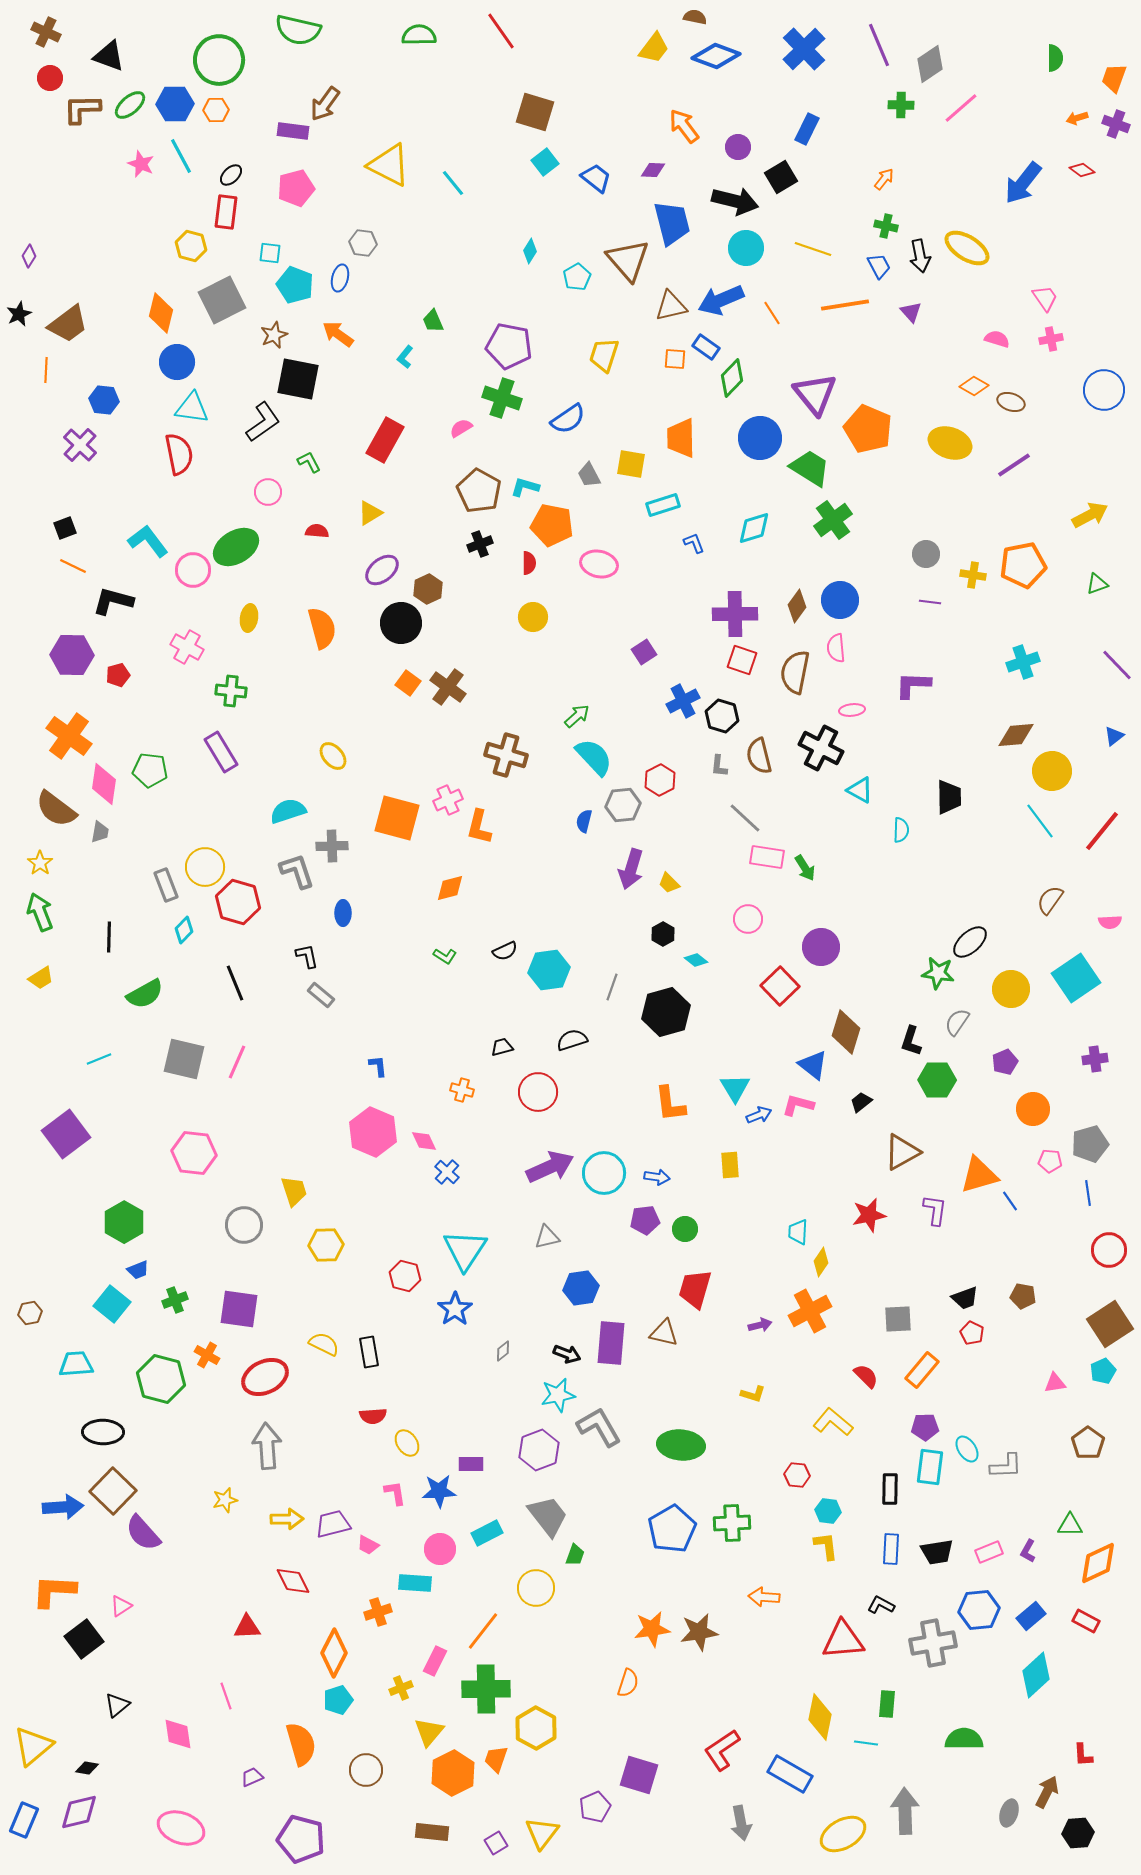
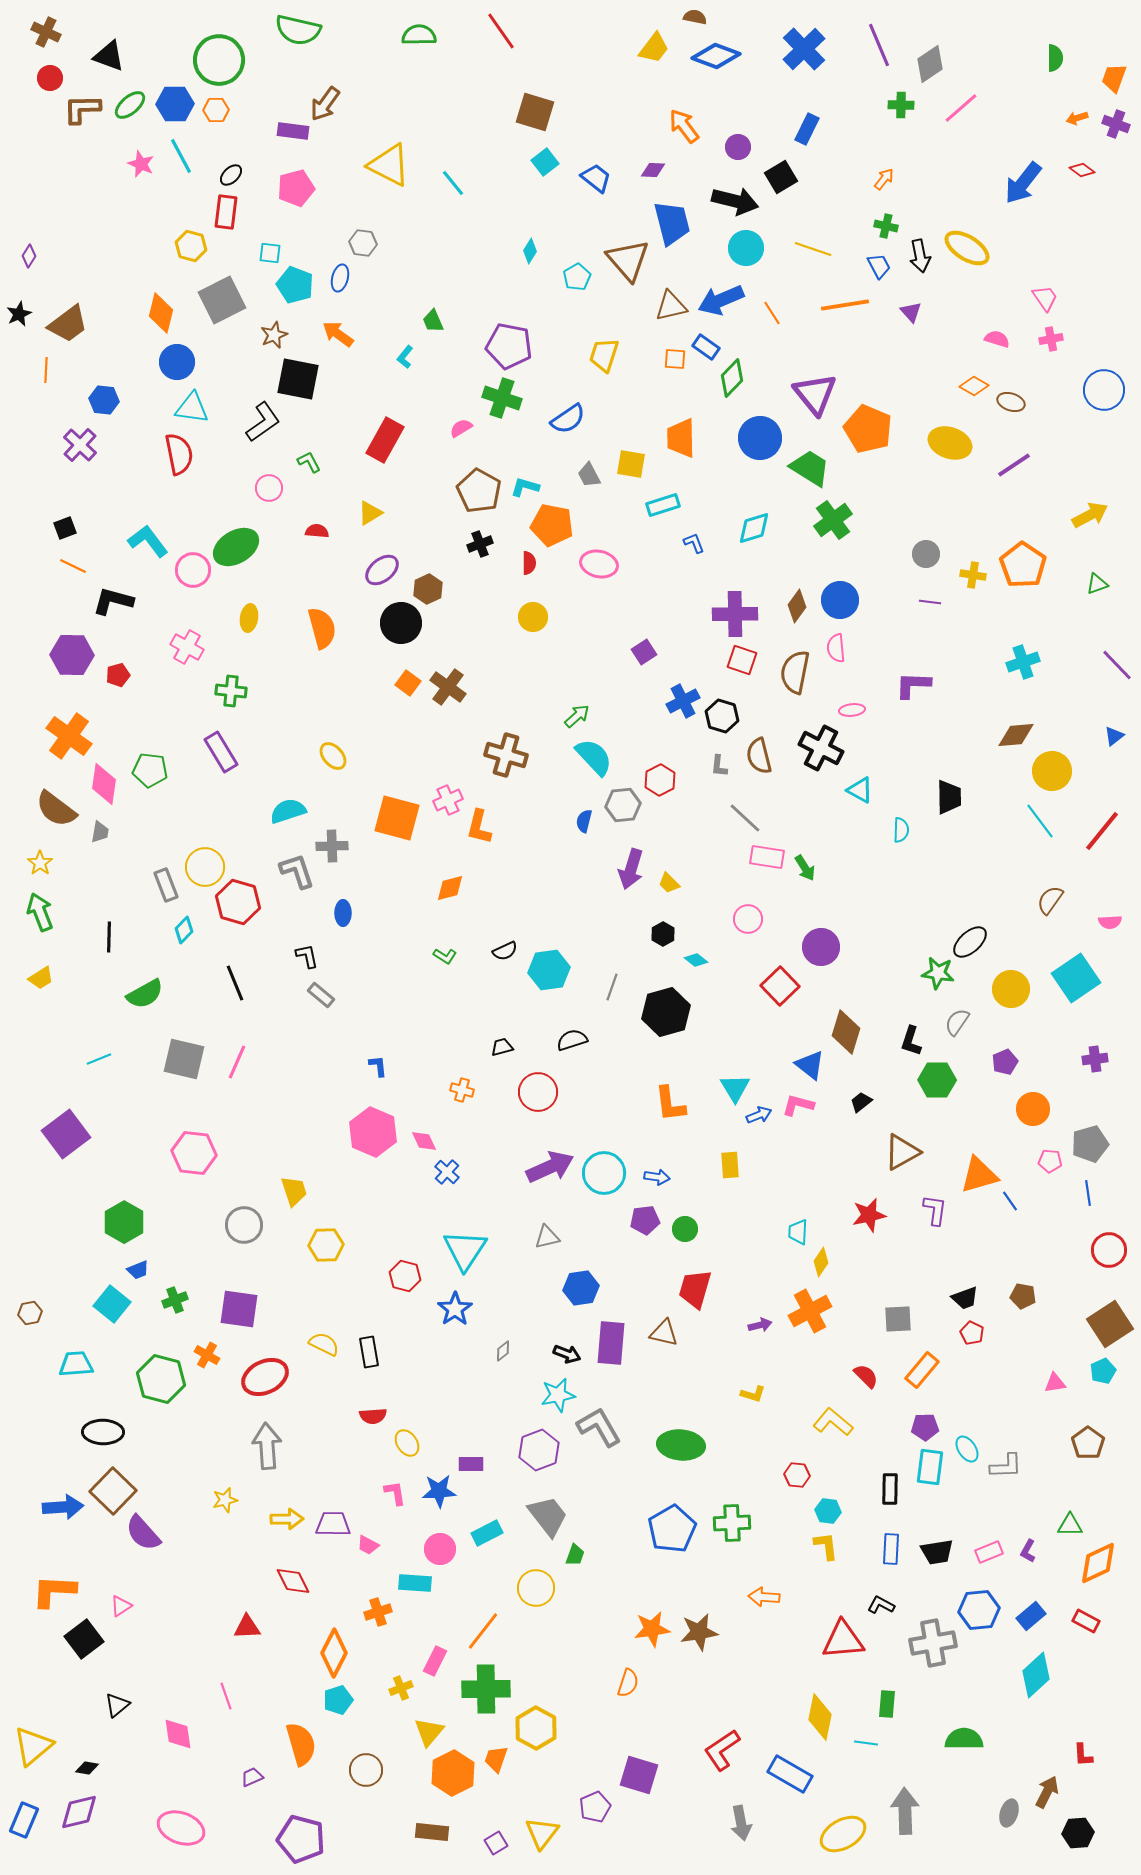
pink circle at (268, 492): moved 1 px right, 4 px up
orange pentagon at (1023, 565): rotated 27 degrees counterclockwise
blue triangle at (813, 1065): moved 3 px left
purple trapezoid at (333, 1524): rotated 15 degrees clockwise
